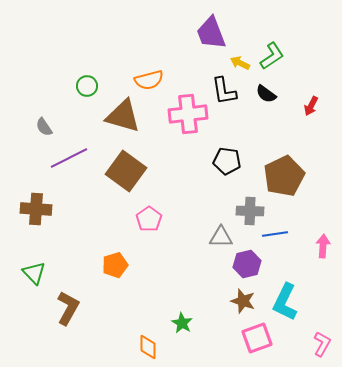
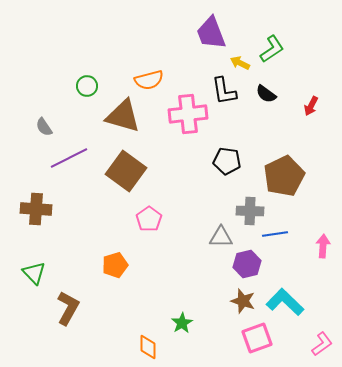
green L-shape: moved 7 px up
cyan L-shape: rotated 108 degrees clockwise
green star: rotated 10 degrees clockwise
pink L-shape: rotated 25 degrees clockwise
